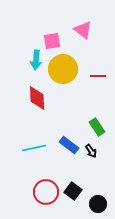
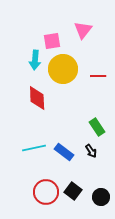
pink triangle: rotated 30 degrees clockwise
cyan arrow: moved 1 px left
blue rectangle: moved 5 px left, 7 px down
black circle: moved 3 px right, 7 px up
